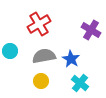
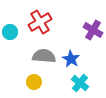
red cross: moved 1 px right, 2 px up
purple cross: moved 2 px right
cyan circle: moved 19 px up
gray semicircle: rotated 15 degrees clockwise
yellow circle: moved 7 px left, 1 px down
